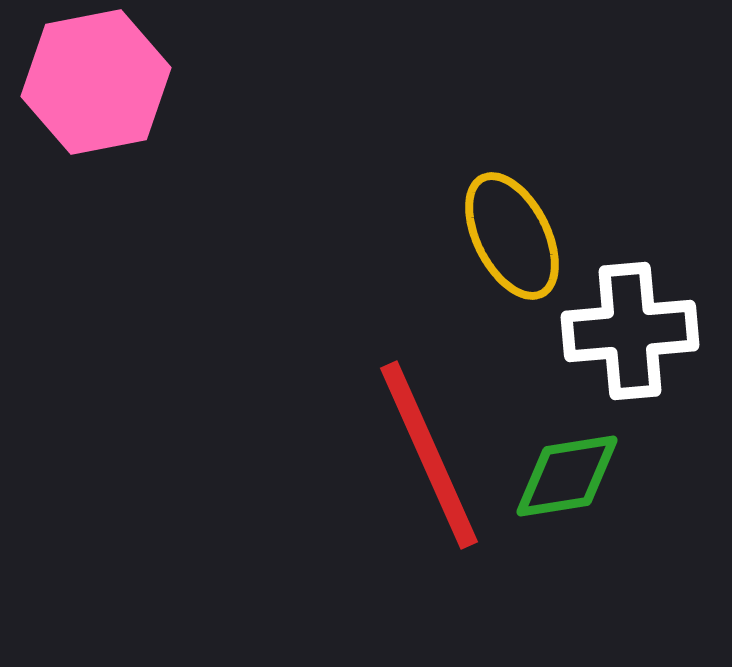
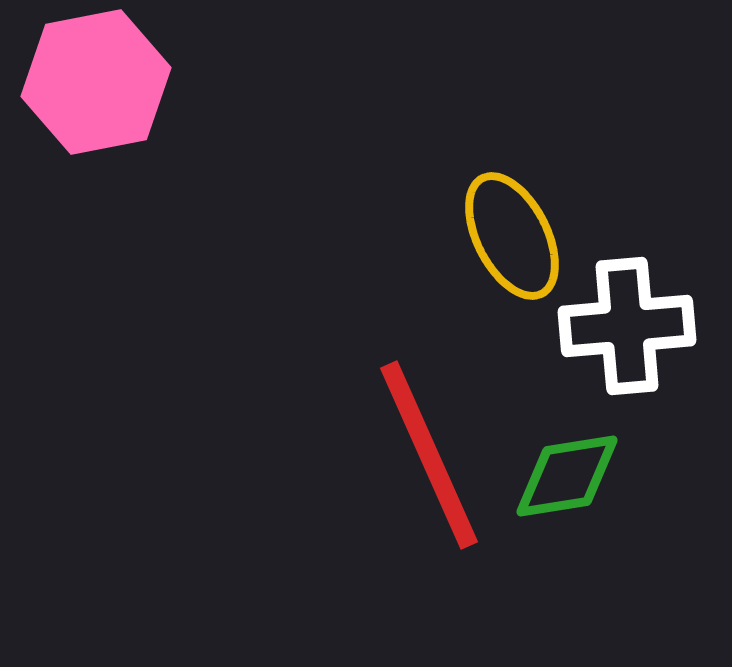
white cross: moved 3 px left, 5 px up
